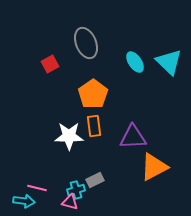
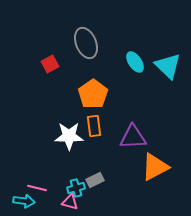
cyan triangle: moved 1 px left, 4 px down
orange triangle: moved 1 px right
cyan cross: moved 2 px up
